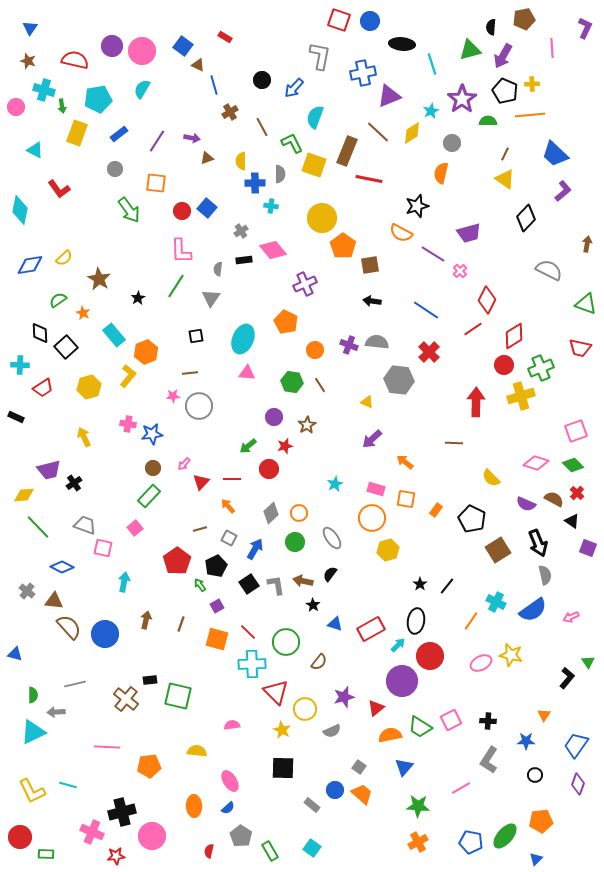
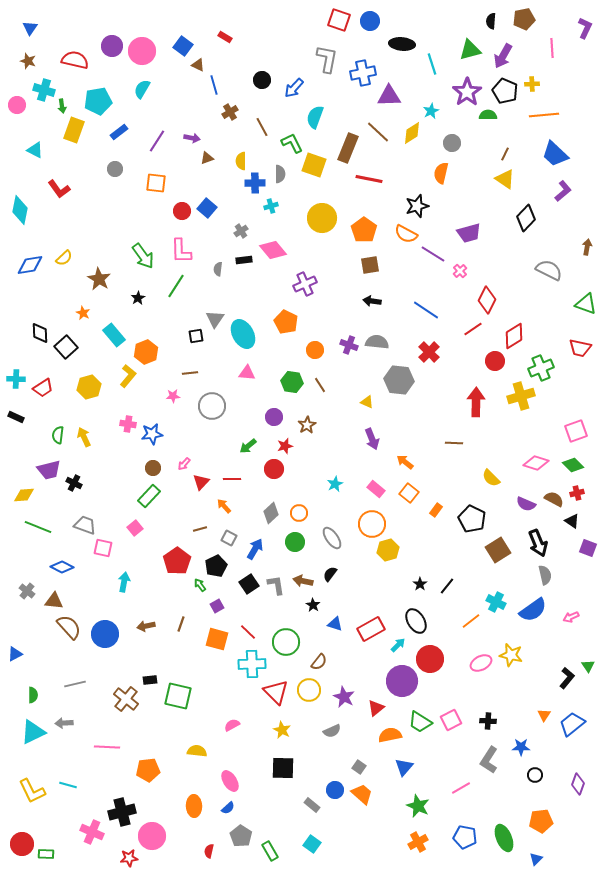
black semicircle at (491, 27): moved 6 px up
gray L-shape at (320, 56): moved 7 px right, 3 px down
purple triangle at (389, 96): rotated 20 degrees clockwise
cyan pentagon at (98, 99): moved 2 px down
purple star at (462, 99): moved 5 px right, 7 px up
pink circle at (16, 107): moved 1 px right, 2 px up
orange line at (530, 115): moved 14 px right
green semicircle at (488, 121): moved 6 px up
yellow rectangle at (77, 133): moved 3 px left, 3 px up
blue rectangle at (119, 134): moved 2 px up
brown rectangle at (347, 151): moved 1 px right, 3 px up
cyan cross at (271, 206): rotated 24 degrees counterclockwise
green arrow at (129, 210): moved 14 px right, 46 px down
orange semicircle at (401, 233): moved 5 px right, 1 px down
brown arrow at (587, 244): moved 3 px down
orange pentagon at (343, 246): moved 21 px right, 16 px up
gray triangle at (211, 298): moved 4 px right, 21 px down
green semicircle at (58, 300): moved 135 px down; rotated 48 degrees counterclockwise
cyan ellipse at (243, 339): moved 5 px up; rotated 52 degrees counterclockwise
cyan cross at (20, 365): moved 4 px left, 14 px down
red circle at (504, 365): moved 9 px left, 4 px up
gray circle at (199, 406): moved 13 px right
purple arrow at (372, 439): rotated 70 degrees counterclockwise
red circle at (269, 469): moved 5 px right
black cross at (74, 483): rotated 28 degrees counterclockwise
pink rectangle at (376, 489): rotated 24 degrees clockwise
red cross at (577, 493): rotated 32 degrees clockwise
orange square at (406, 499): moved 3 px right, 6 px up; rotated 30 degrees clockwise
orange arrow at (228, 506): moved 4 px left
orange circle at (372, 518): moved 6 px down
green line at (38, 527): rotated 24 degrees counterclockwise
brown arrow at (146, 620): moved 6 px down; rotated 114 degrees counterclockwise
black ellipse at (416, 621): rotated 40 degrees counterclockwise
orange line at (471, 621): rotated 18 degrees clockwise
blue triangle at (15, 654): rotated 42 degrees counterclockwise
red circle at (430, 656): moved 3 px down
green triangle at (588, 662): moved 4 px down
purple star at (344, 697): rotated 30 degrees counterclockwise
yellow circle at (305, 709): moved 4 px right, 19 px up
gray arrow at (56, 712): moved 8 px right, 11 px down
pink semicircle at (232, 725): rotated 21 degrees counterclockwise
green trapezoid at (420, 727): moved 5 px up
blue star at (526, 741): moved 5 px left, 6 px down
blue trapezoid at (576, 745): moved 4 px left, 21 px up; rotated 16 degrees clockwise
orange pentagon at (149, 766): moved 1 px left, 4 px down
green star at (418, 806): rotated 20 degrees clockwise
green ellipse at (505, 836): moved 1 px left, 2 px down; rotated 64 degrees counterclockwise
red circle at (20, 837): moved 2 px right, 7 px down
blue pentagon at (471, 842): moved 6 px left, 5 px up
cyan square at (312, 848): moved 4 px up
red star at (116, 856): moved 13 px right, 2 px down
